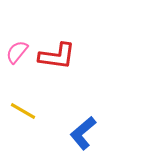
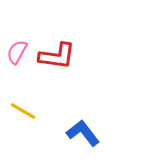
pink semicircle: rotated 10 degrees counterclockwise
blue L-shape: rotated 92 degrees clockwise
